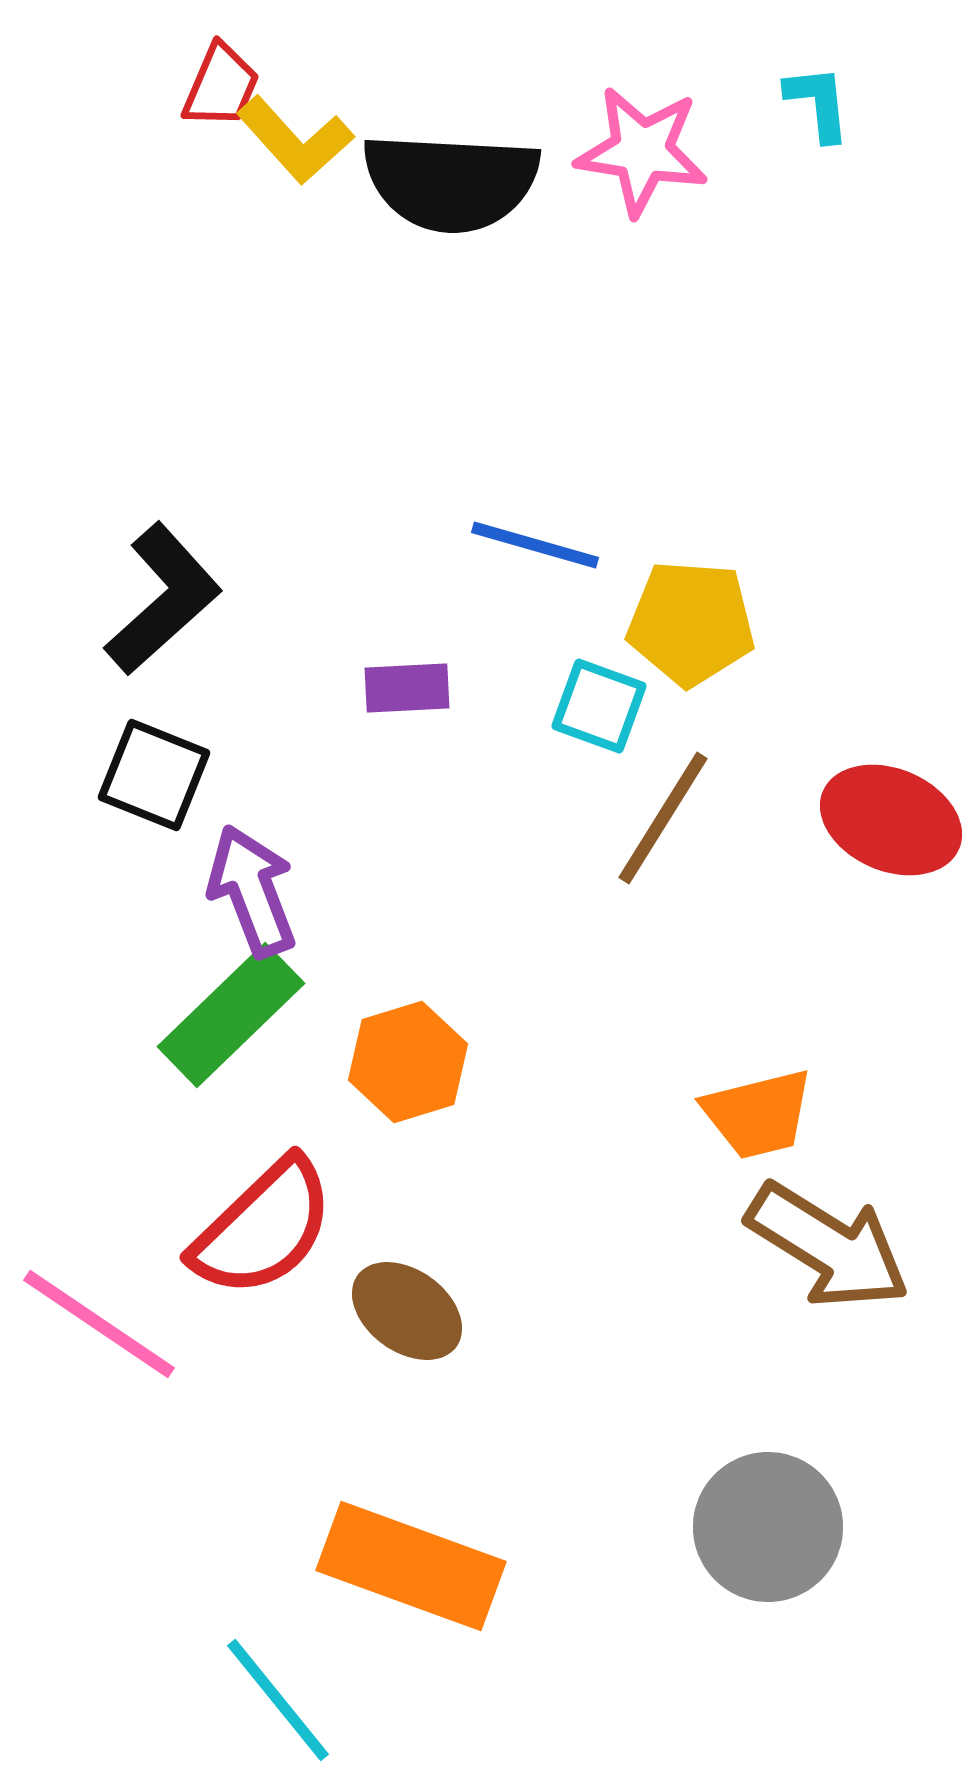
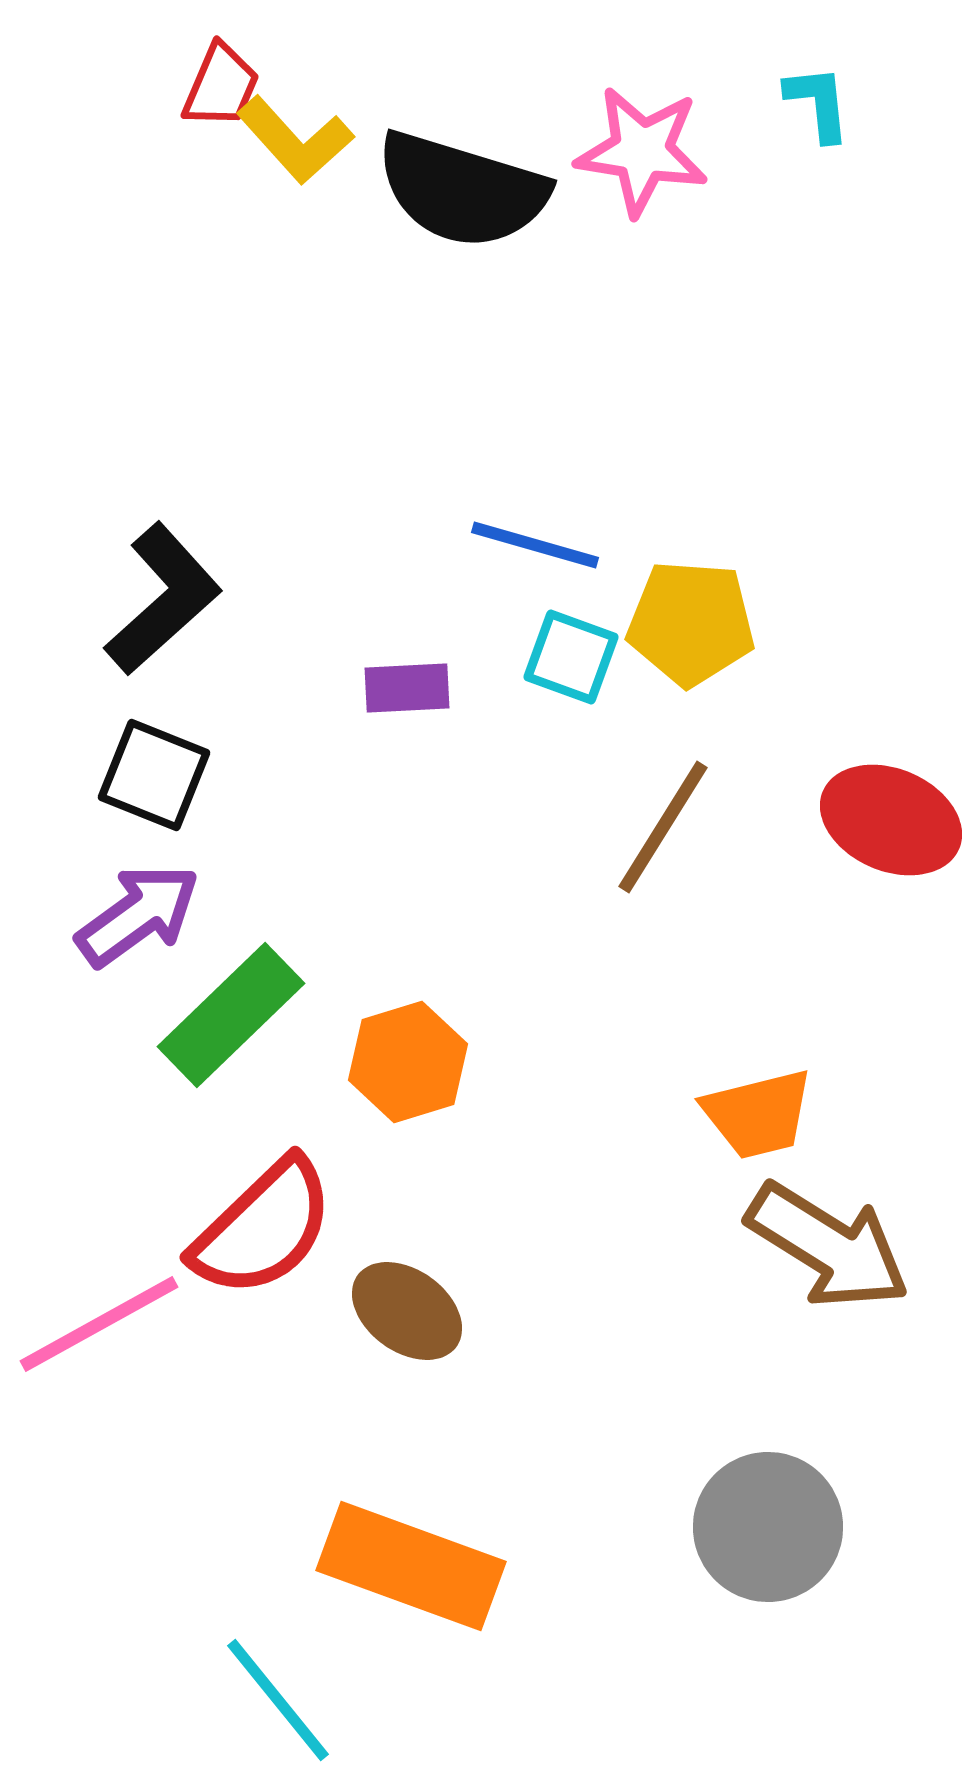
black semicircle: moved 11 px right, 8 px down; rotated 14 degrees clockwise
cyan square: moved 28 px left, 49 px up
brown line: moved 9 px down
purple arrow: moved 114 px left, 24 px down; rotated 75 degrees clockwise
pink line: rotated 63 degrees counterclockwise
